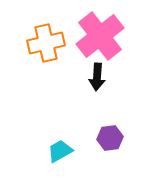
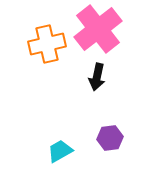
pink cross: moved 2 px left, 7 px up
orange cross: moved 1 px right, 1 px down
black arrow: rotated 8 degrees clockwise
